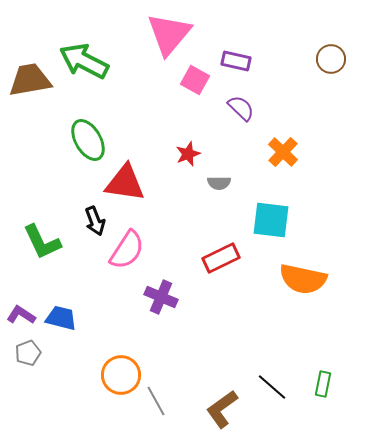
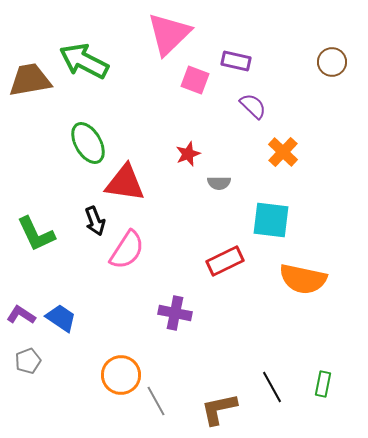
pink triangle: rotated 6 degrees clockwise
brown circle: moved 1 px right, 3 px down
pink square: rotated 8 degrees counterclockwise
purple semicircle: moved 12 px right, 2 px up
green ellipse: moved 3 px down
green L-shape: moved 6 px left, 8 px up
red rectangle: moved 4 px right, 3 px down
purple cross: moved 14 px right, 16 px down; rotated 12 degrees counterclockwise
blue trapezoid: rotated 20 degrees clockwise
gray pentagon: moved 8 px down
black line: rotated 20 degrees clockwise
brown L-shape: moved 3 px left; rotated 24 degrees clockwise
